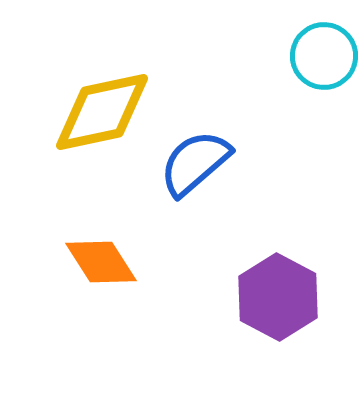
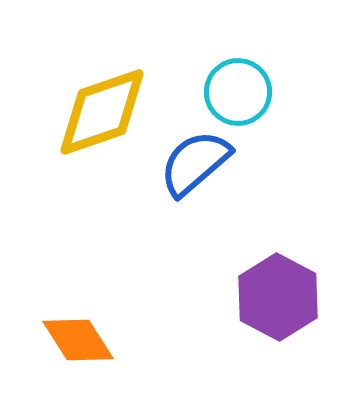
cyan circle: moved 86 px left, 36 px down
yellow diamond: rotated 7 degrees counterclockwise
orange diamond: moved 23 px left, 78 px down
